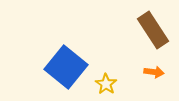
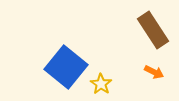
orange arrow: rotated 18 degrees clockwise
yellow star: moved 5 px left
